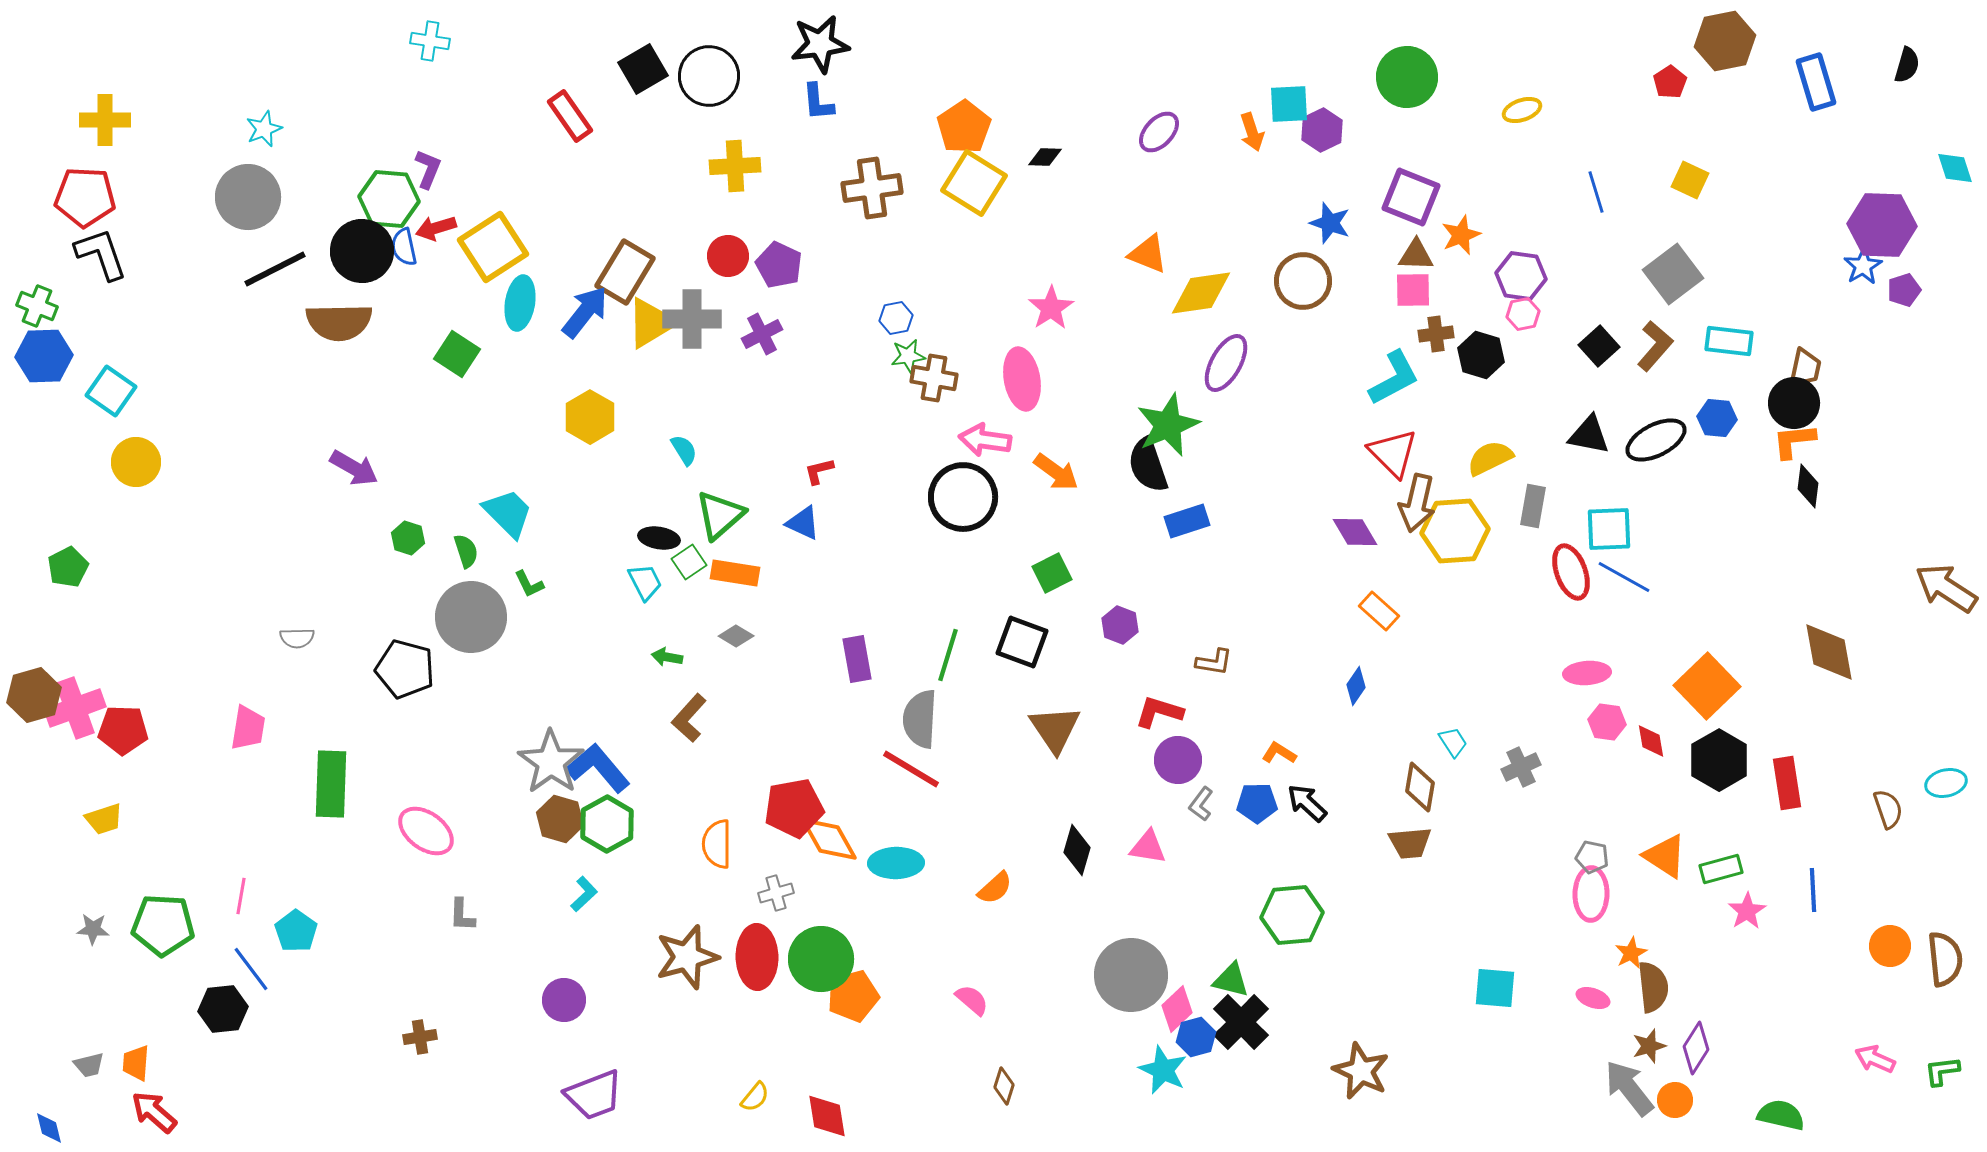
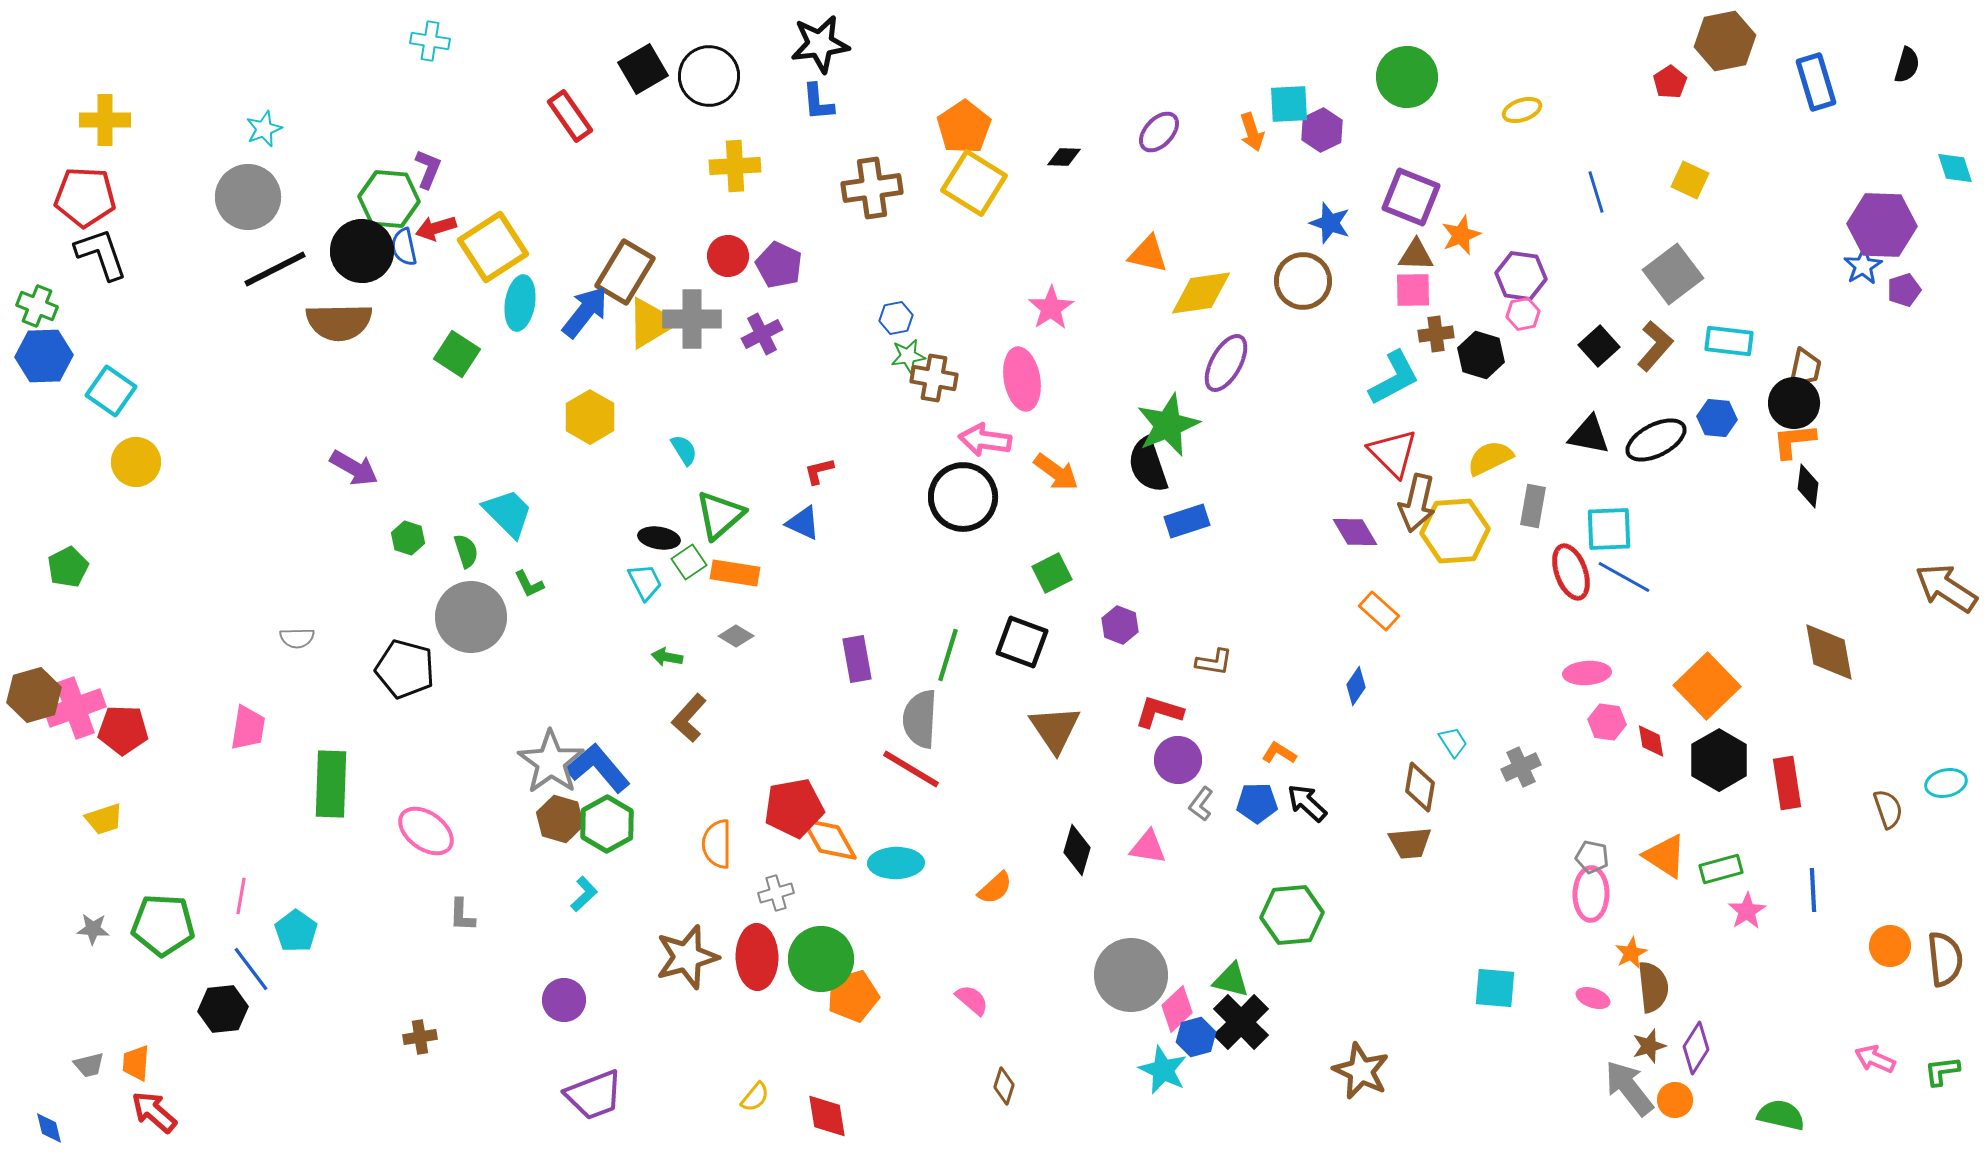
black diamond at (1045, 157): moved 19 px right
orange triangle at (1148, 254): rotated 9 degrees counterclockwise
